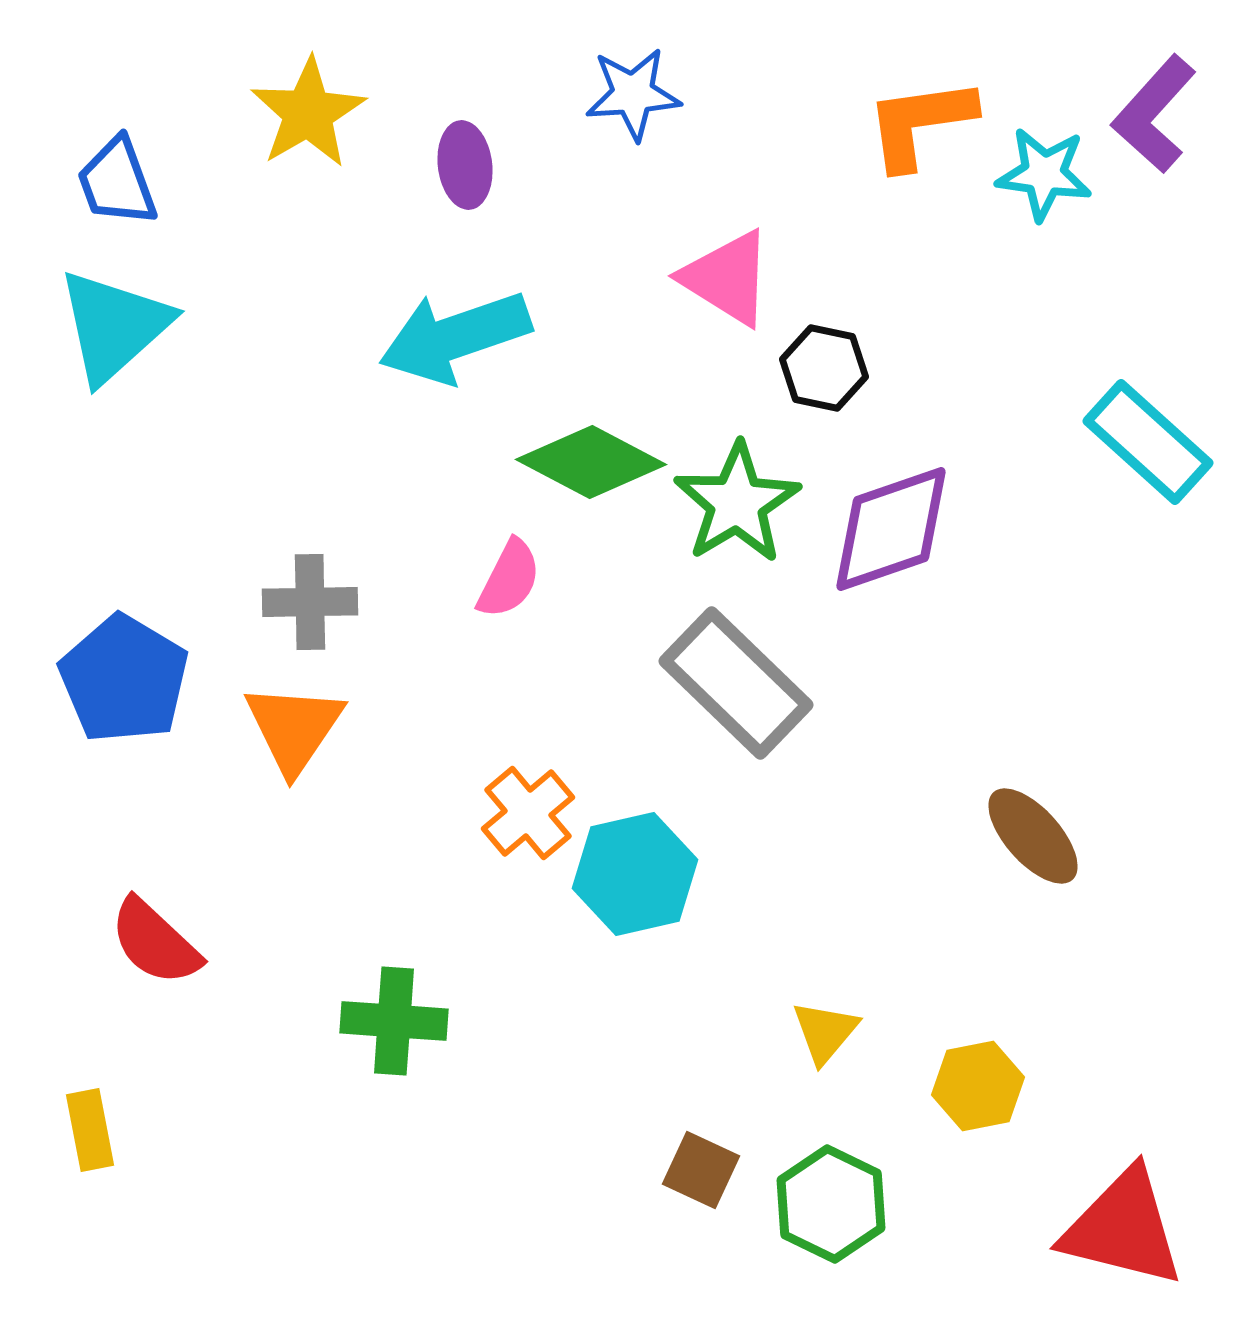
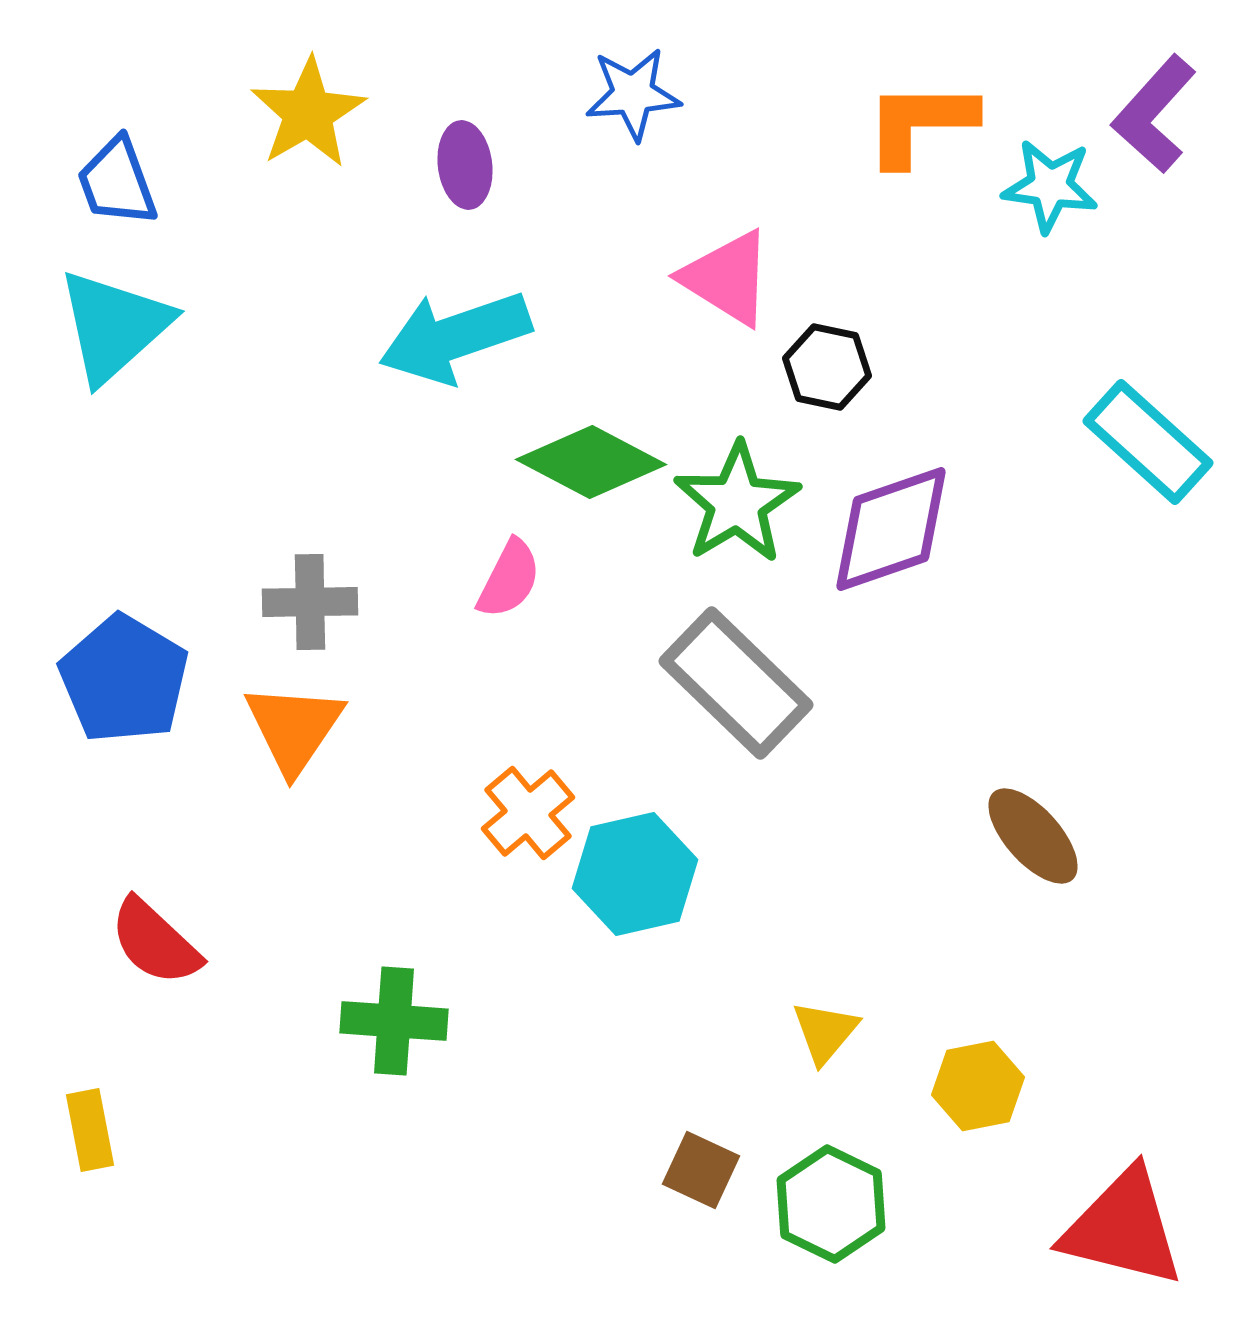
orange L-shape: rotated 8 degrees clockwise
cyan star: moved 6 px right, 12 px down
black hexagon: moved 3 px right, 1 px up
